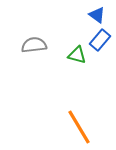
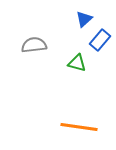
blue triangle: moved 13 px left, 4 px down; rotated 42 degrees clockwise
green triangle: moved 8 px down
orange line: rotated 51 degrees counterclockwise
